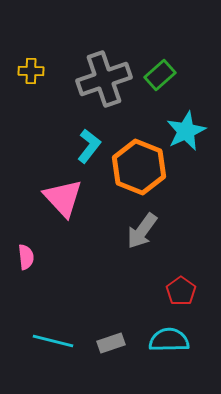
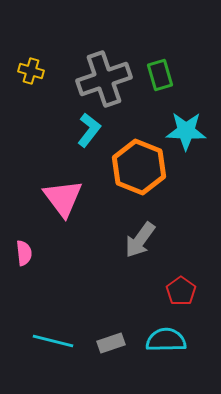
yellow cross: rotated 15 degrees clockwise
green rectangle: rotated 64 degrees counterclockwise
cyan star: rotated 27 degrees clockwise
cyan L-shape: moved 16 px up
pink triangle: rotated 6 degrees clockwise
gray arrow: moved 2 px left, 9 px down
pink semicircle: moved 2 px left, 4 px up
cyan semicircle: moved 3 px left
